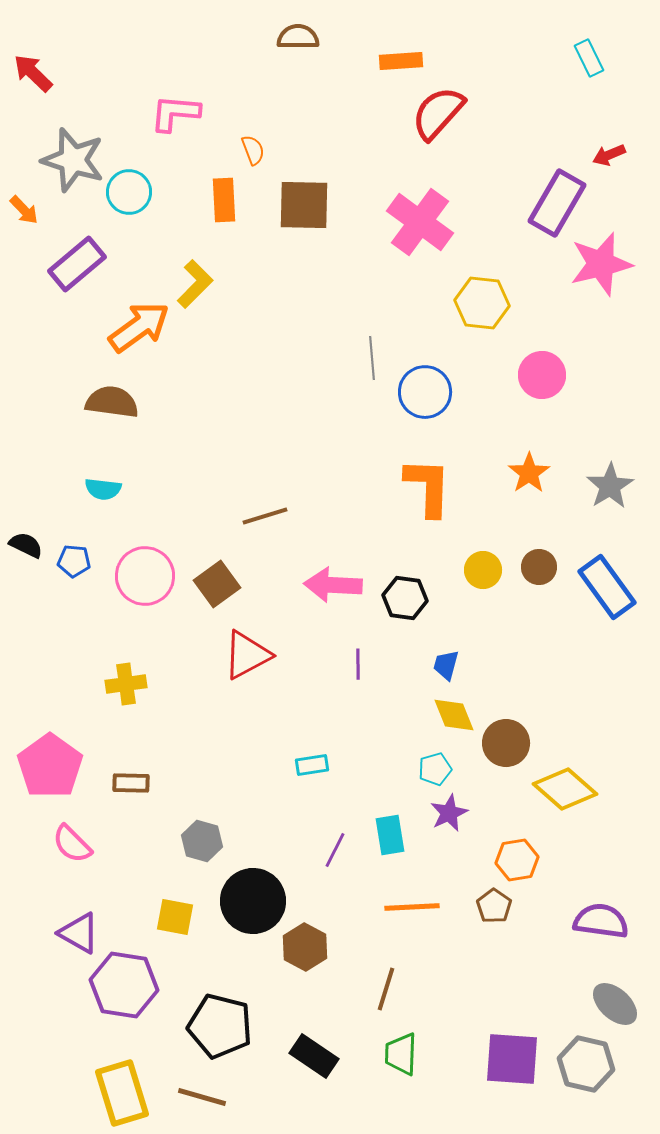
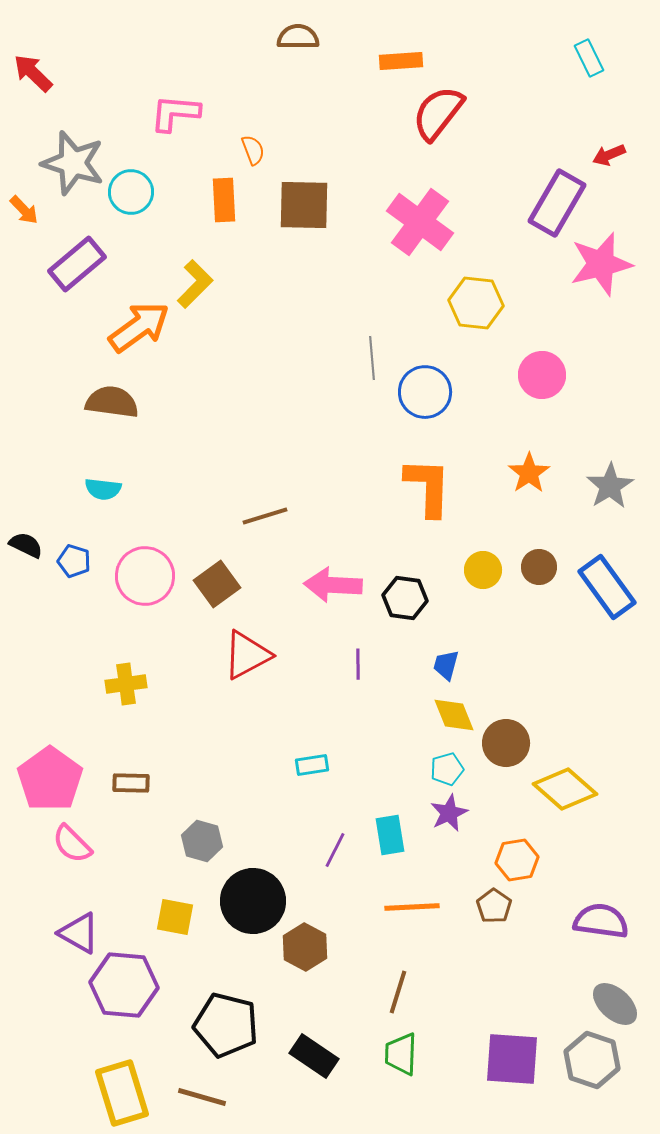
red semicircle at (438, 113): rotated 4 degrees counterclockwise
gray star at (73, 160): moved 3 px down
cyan circle at (129, 192): moved 2 px right
yellow hexagon at (482, 303): moved 6 px left
blue pentagon at (74, 561): rotated 12 degrees clockwise
pink pentagon at (50, 766): moved 13 px down
cyan pentagon at (435, 769): moved 12 px right
purple hexagon at (124, 985): rotated 4 degrees counterclockwise
brown line at (386, 989): moved 12 px right, 3 px down
black pentagon at (220, 1026): moved 6 px right, 1 px up
gray hexagon at (586, 1064): moved 6 px right, 4 px up; rotated 6 degrees clockwise
